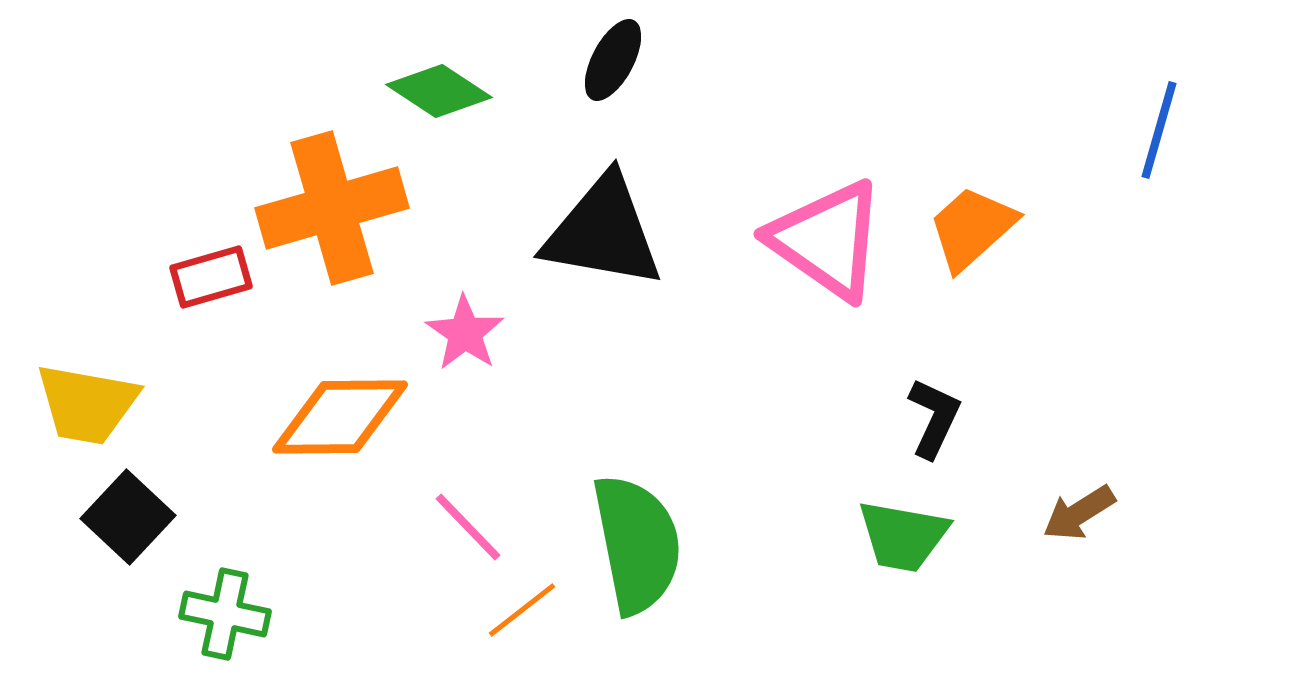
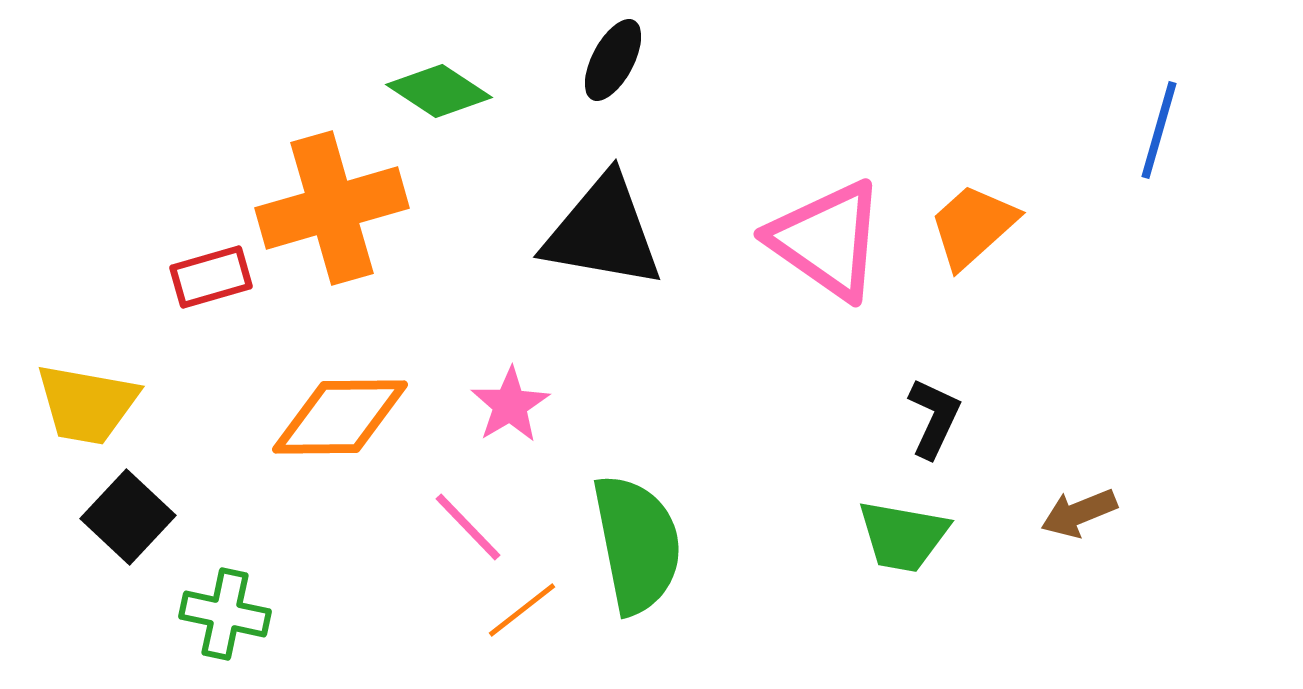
orange trapezoid: moved 1 px right, 2 px up
pink star: moved 45 px right, 72 px down; rotated 6 degrees clockwise
brown arrow: rotated 10 degrees clockwise
